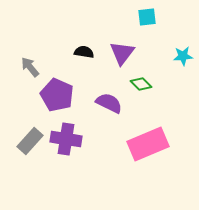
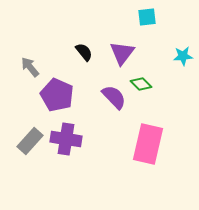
black semicircle: rotated 42 degrees clockwise
purple semicircle: moved 5 px right, 6 px up; rotated 20 degrees clockwise
pink rectangle: rotated 54 degrees counterclockwise
